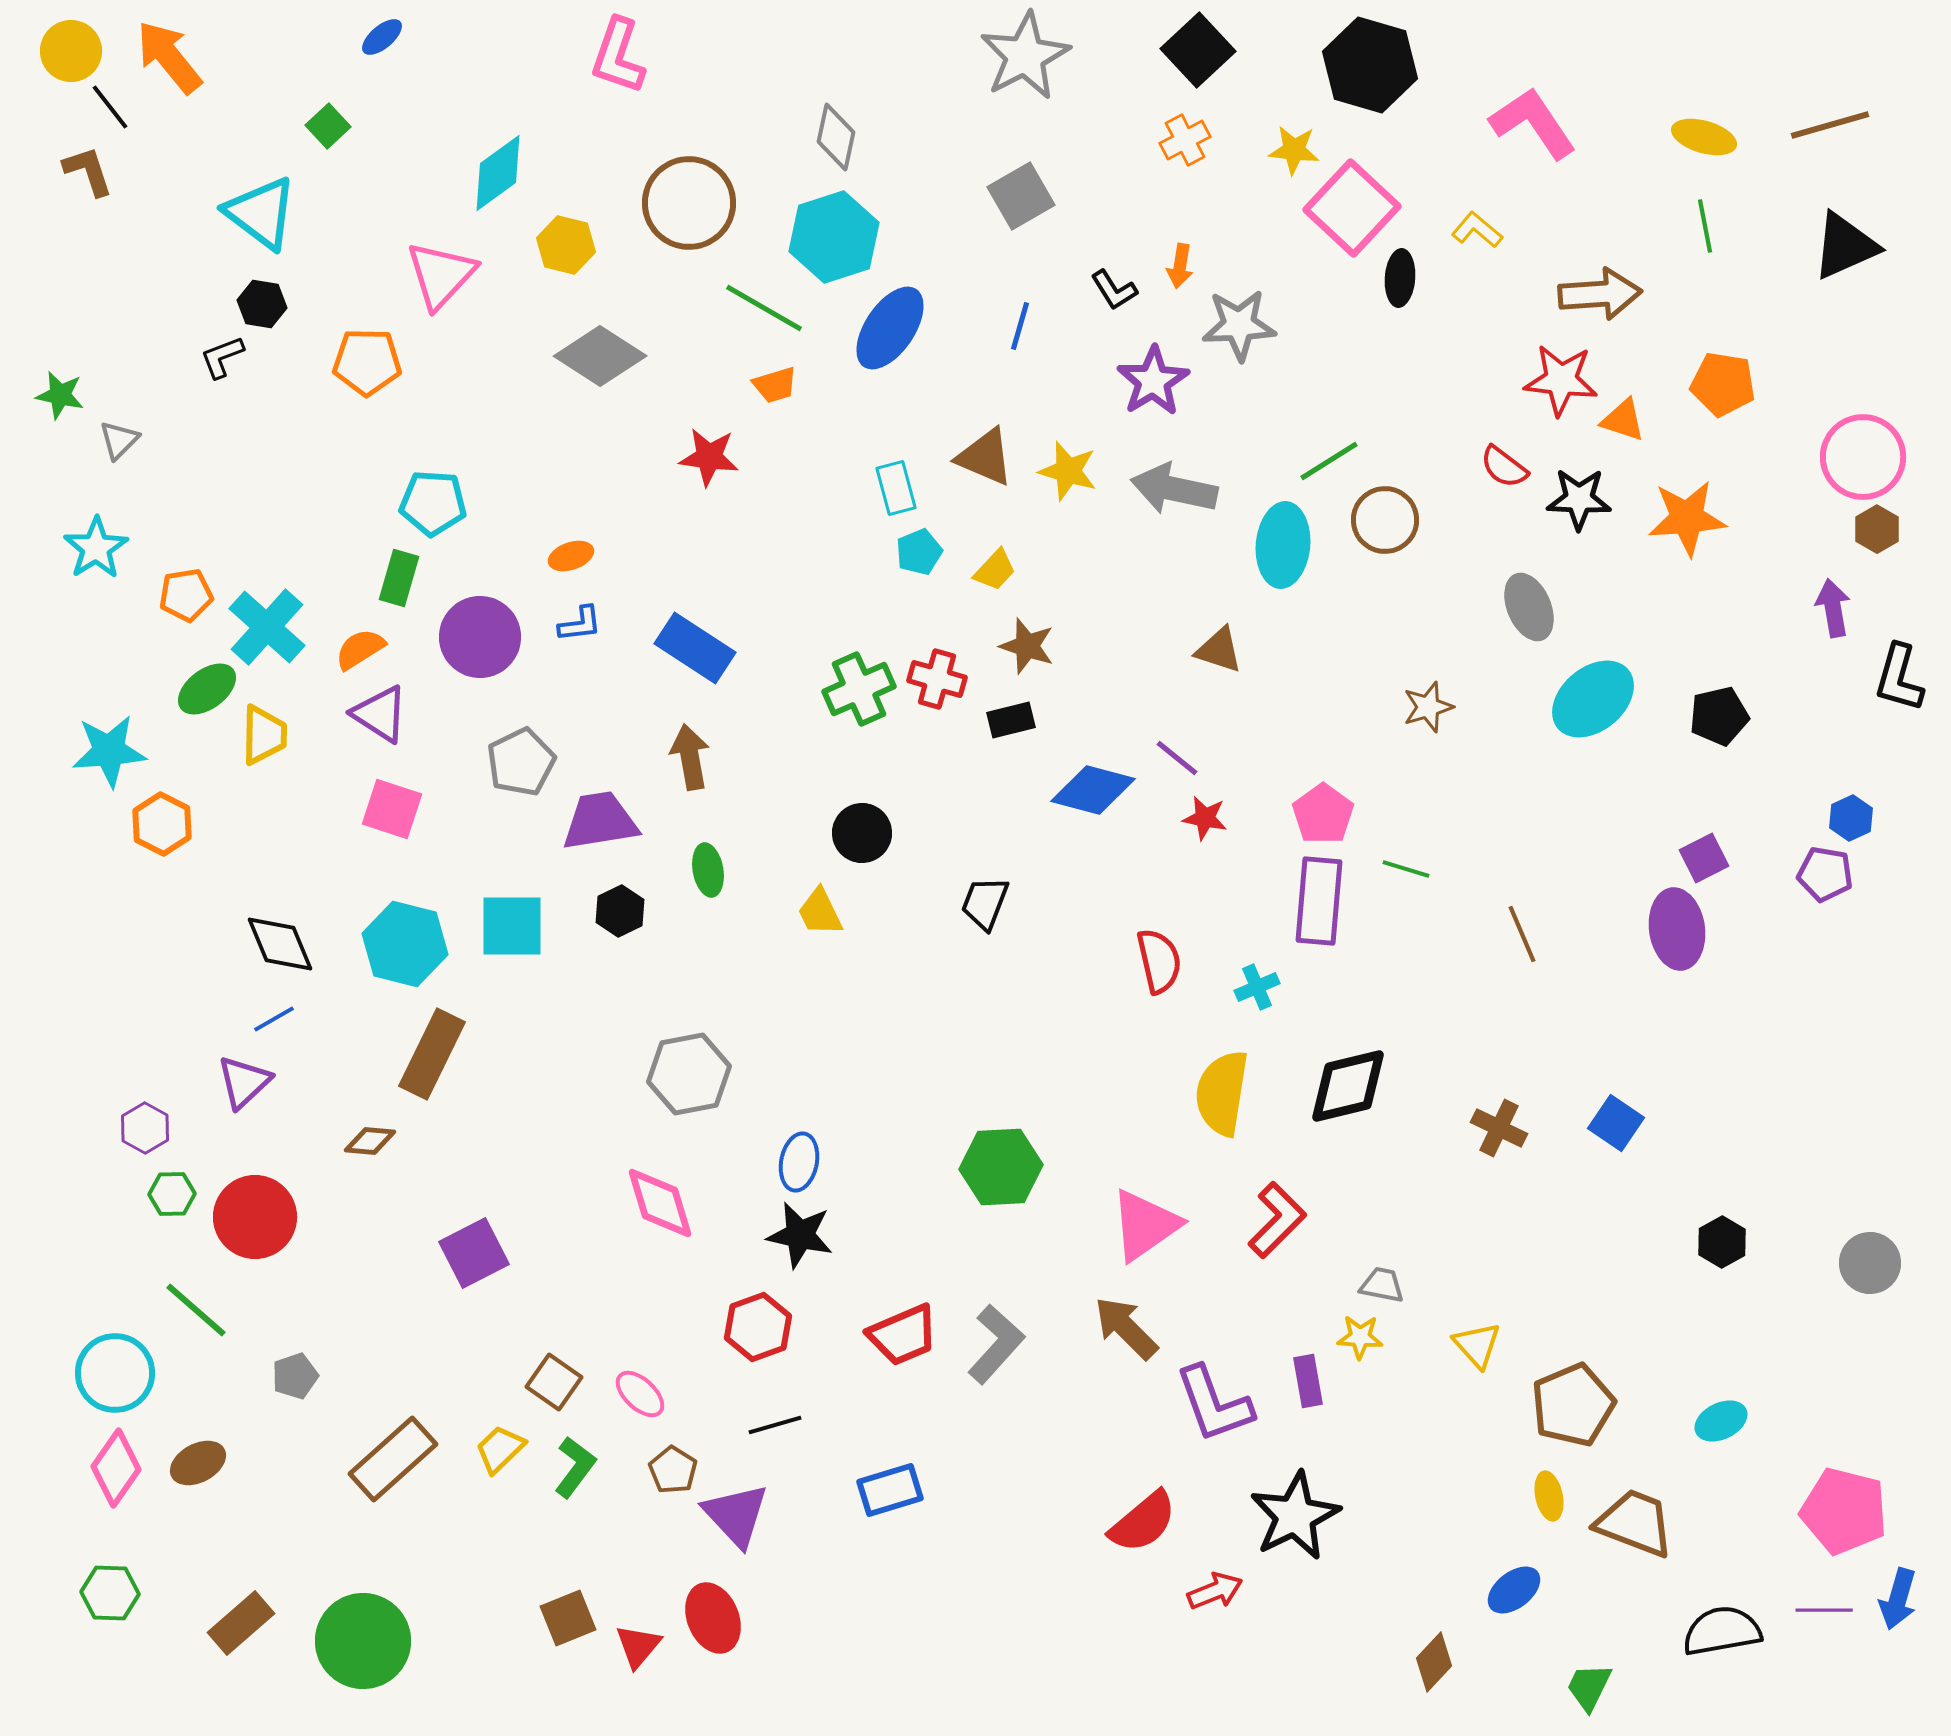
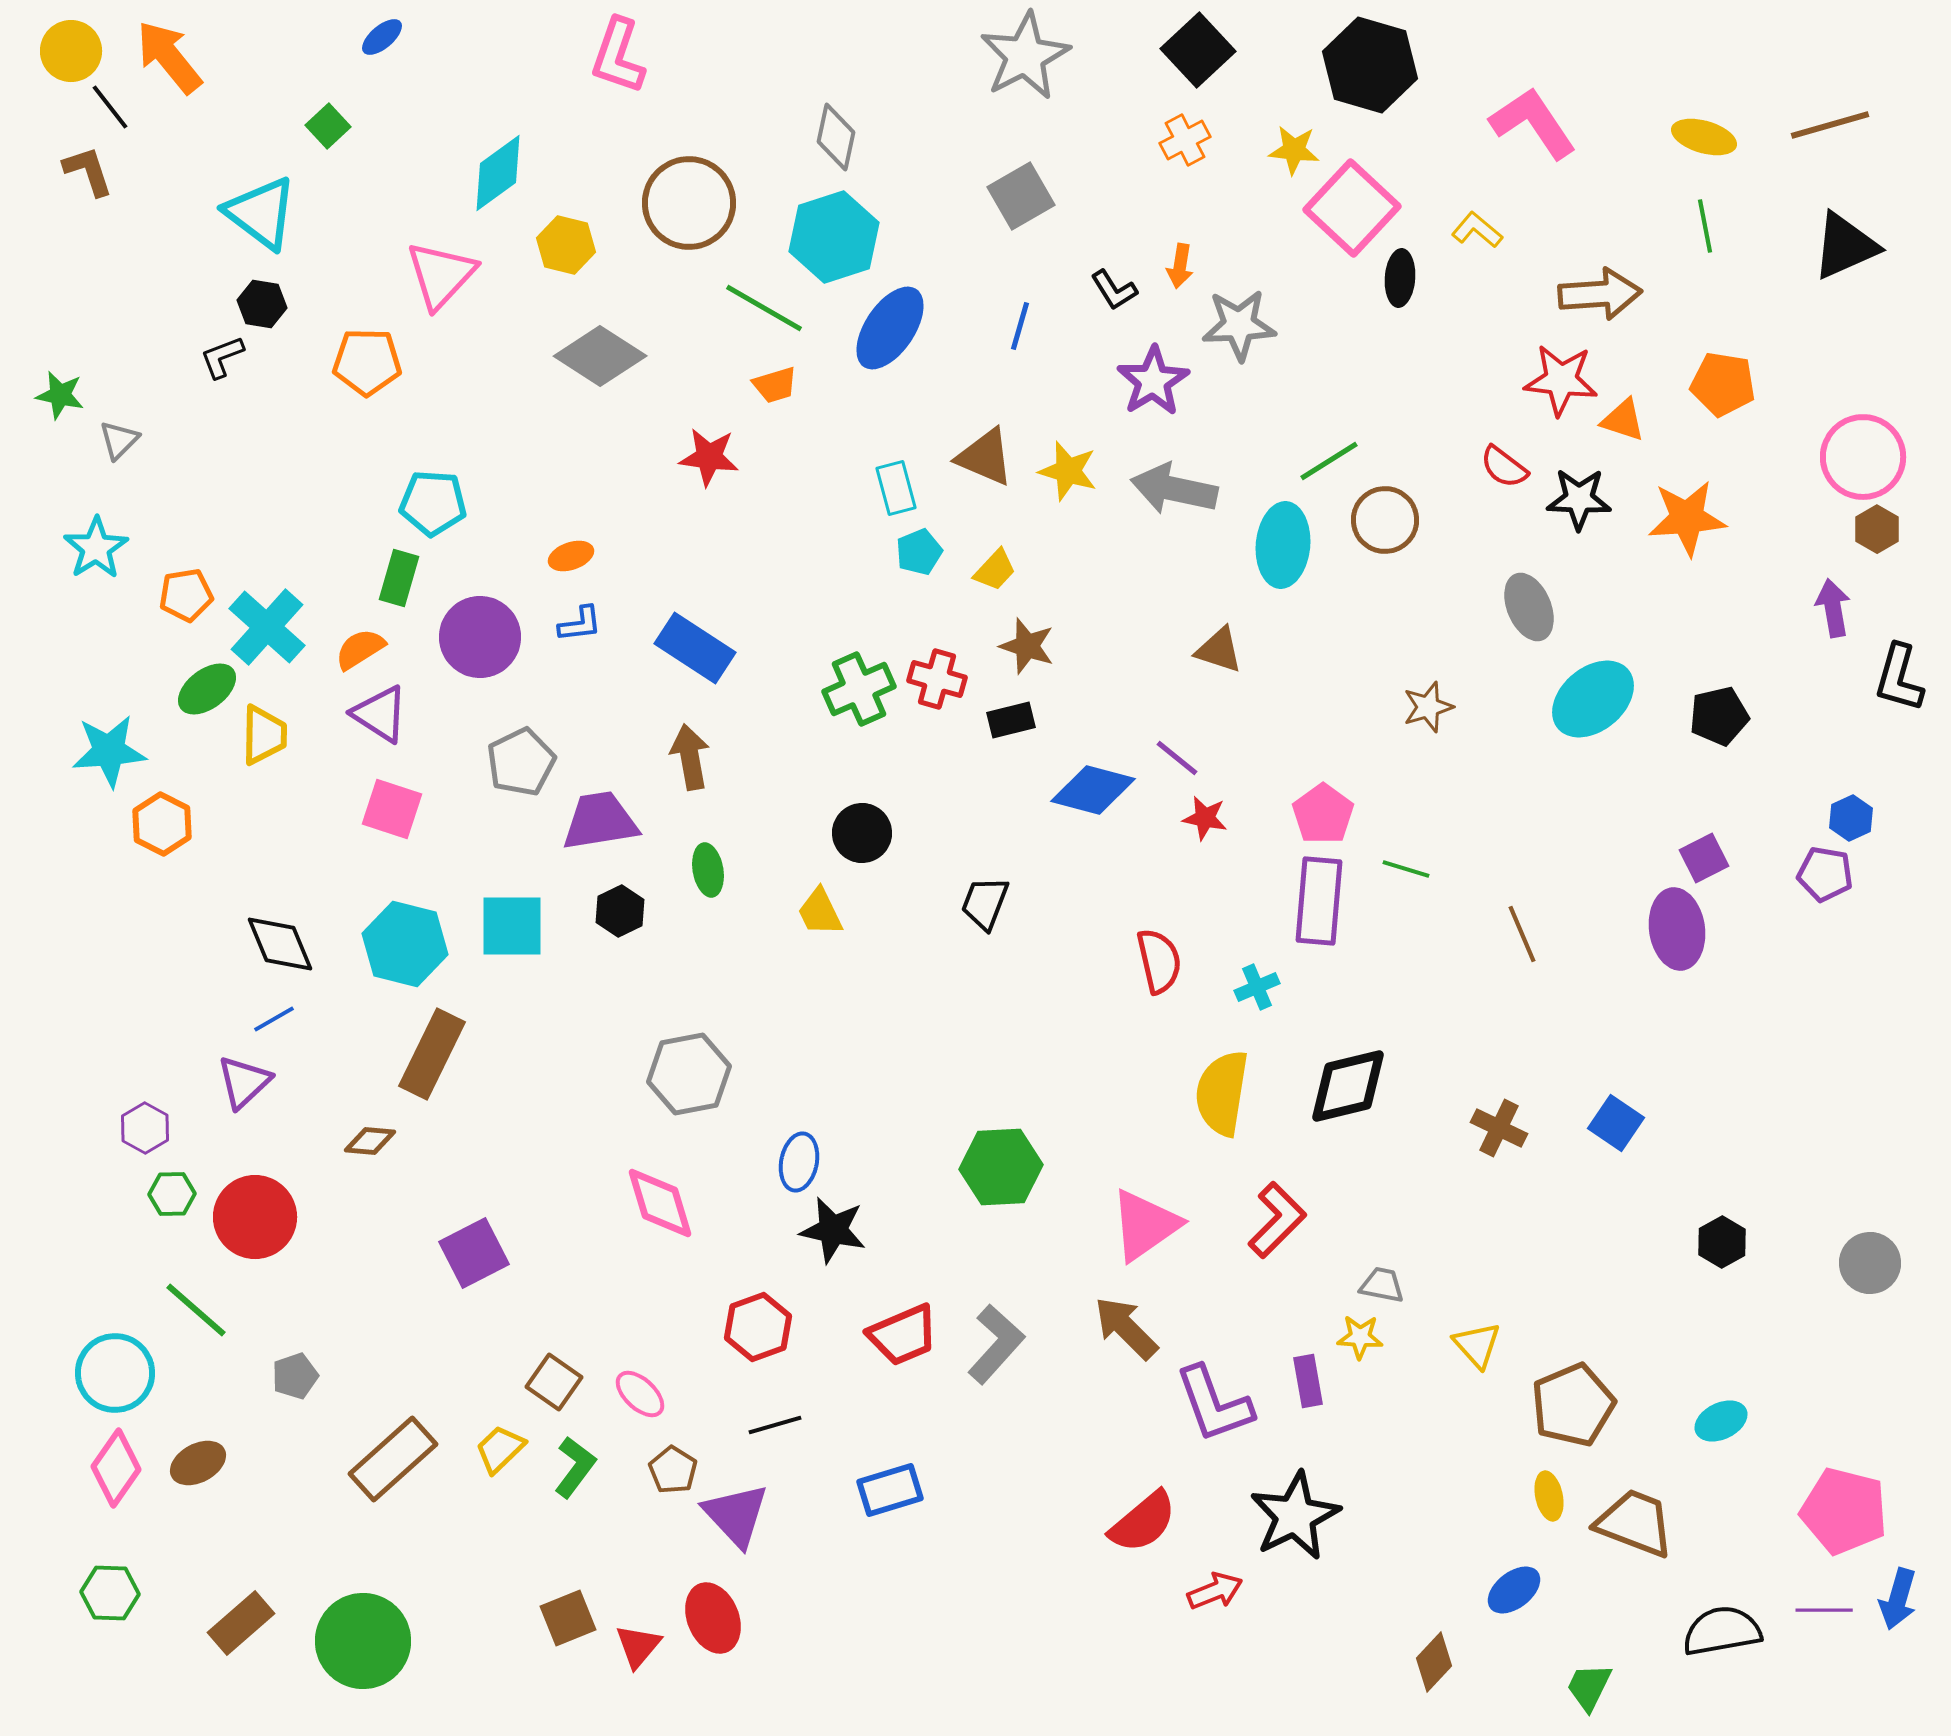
black star at (800, 1235): moved 33 px right, 5 px up
